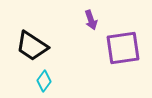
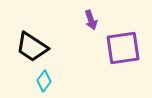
black trapezoid: moved 1 px down
